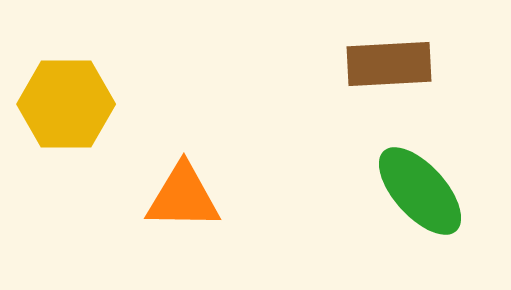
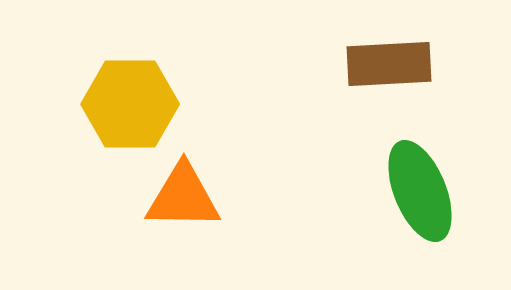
yellow hexagon: moved 64 px right
green ellipse: rotated 20 degrees clockwise
